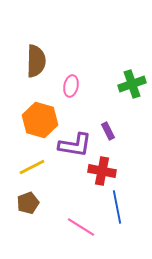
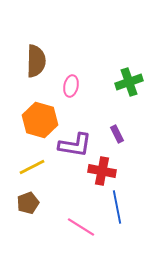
green cross: moved 3 px left, 2 px up
purple rectangle: moved 9 px right, 3 px down
